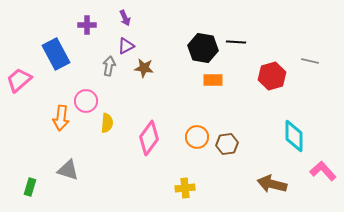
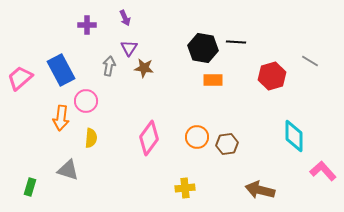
purple triangle: moved 3 px right, 2 px down; rotated 30 degrees counterclockwise
blue rectangle: moved 5 px right, 16 px down
gray line: rotated 18 degrees clockwise
pink trapezoid: moved 1 px right, 2 px up
yellow semicircle: moved 16 px left, 15 px down
brown arrow: moved 12 px left, 6 px down
